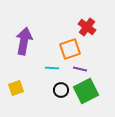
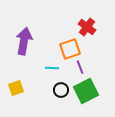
purple line: moved 2 px up; rotated 56 degrees clockwise
